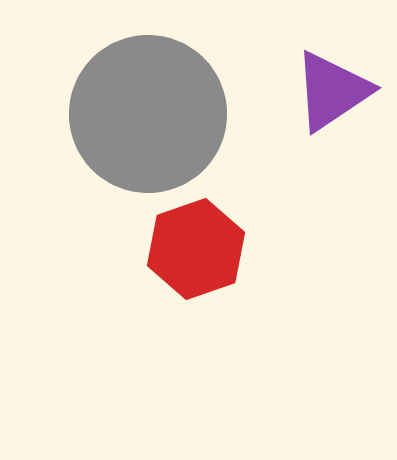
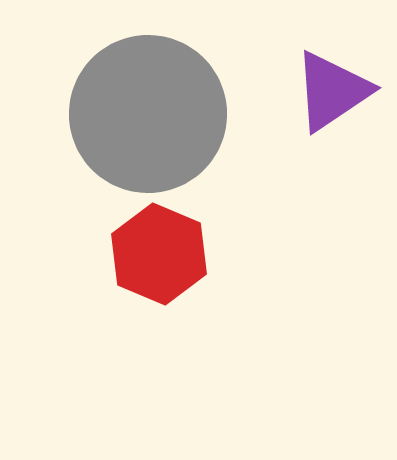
red hexagon: moved 37 px left, 5 px down; rotated 18 degrees counterclockwise
